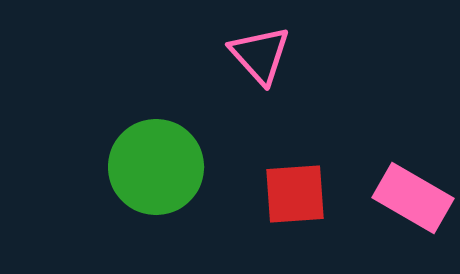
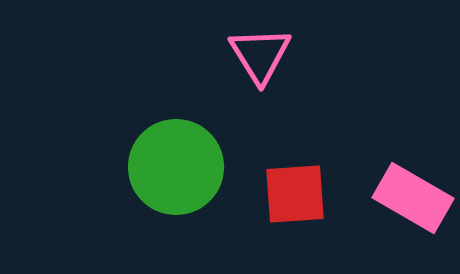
pink triangle: rotated 10 degrees clockwise
green circle: moved 20 px right
